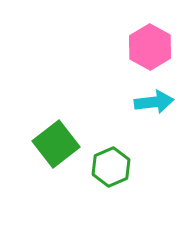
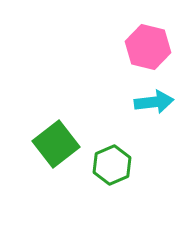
pink hexagon: moved 2 px left; rotated 15 degrees counterclockwise
green hexagon: moved 1 px right, 2 px up
